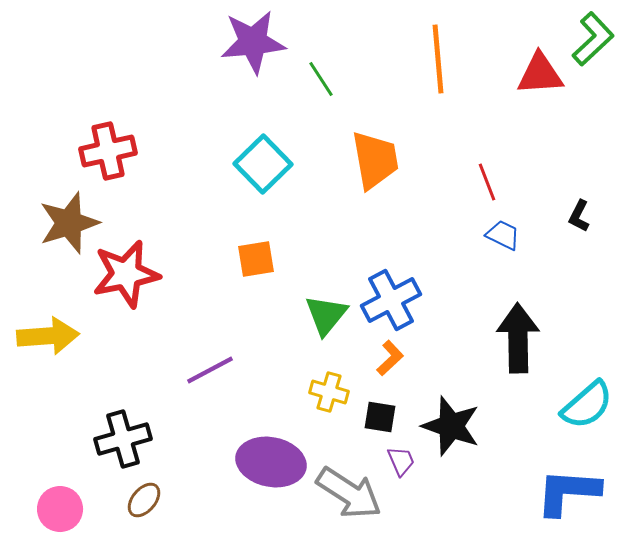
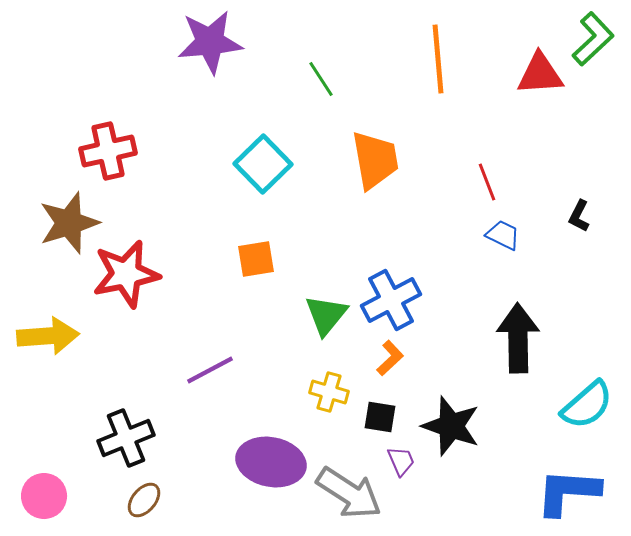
purple star: moved 43 px left
black cross: moved 3 px right, 1 px up; rotated 6 degrees counterclockwise
pink circle: moved 16 px left, 13 px up
